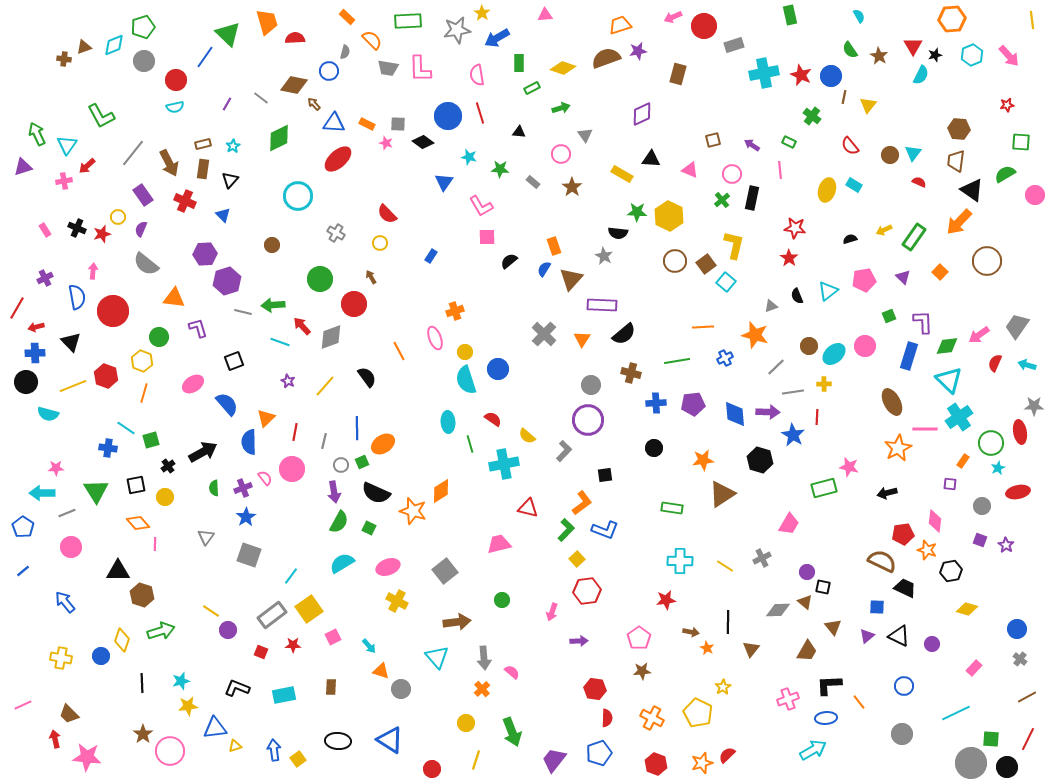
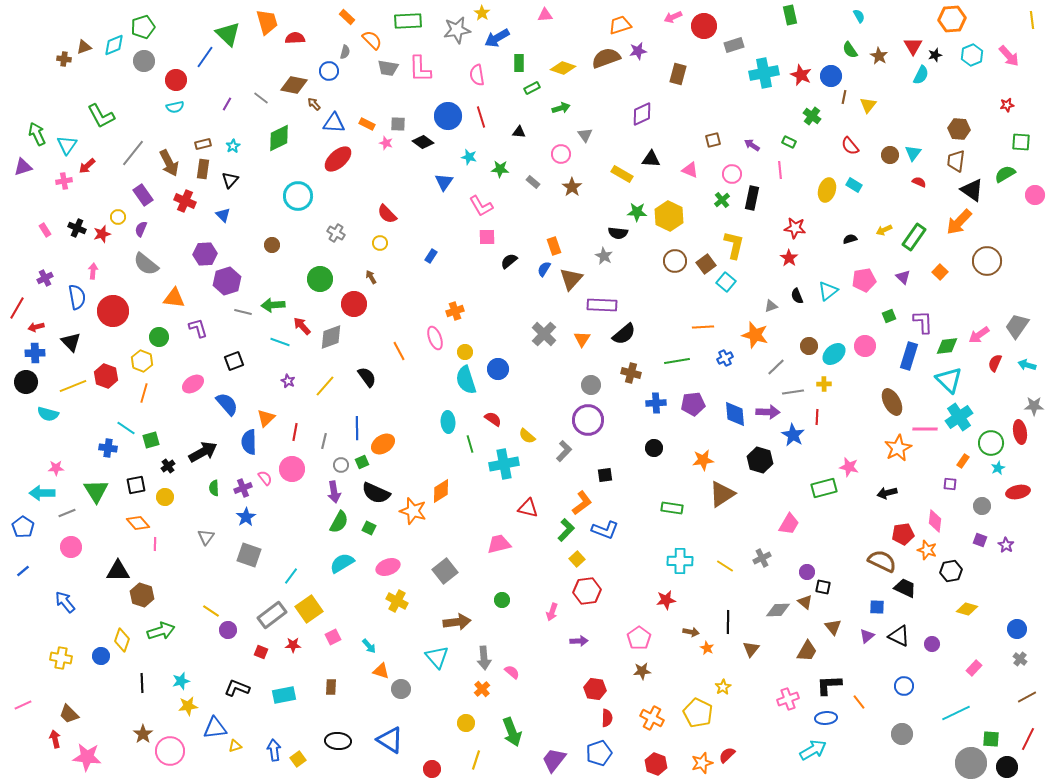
red line at (480, 113): moved 1 px right, 4 px down
